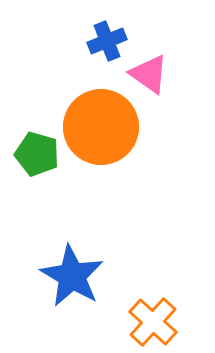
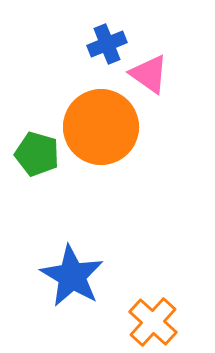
blue cross: moved 3 px down
